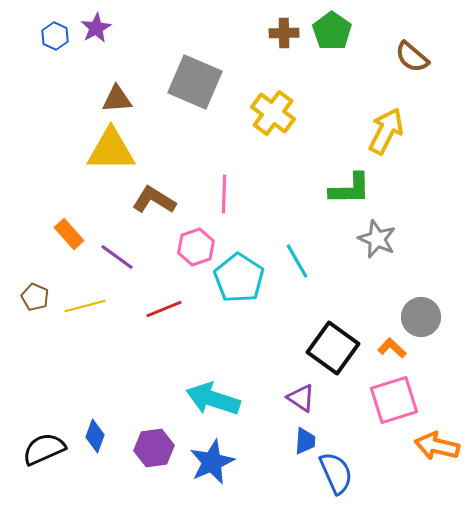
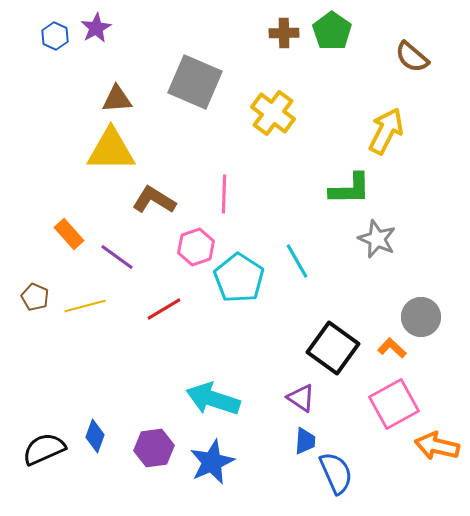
red line: rotated 9 degrees counterclockwise
pink square: moved 4 px down; rotated 12 degrees counterclockwise
